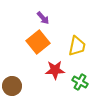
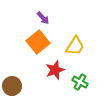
yellow trapezoid: moved 2 px left; rotated 20 degrees clockwise
red star: rotated 18 degrees counterclockwise
